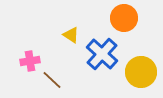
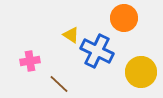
blue cross: moved 5 px left, 3 px up; rotated 16 degrees counterclockwise
brown line: moved 7 px right, 4 px down
